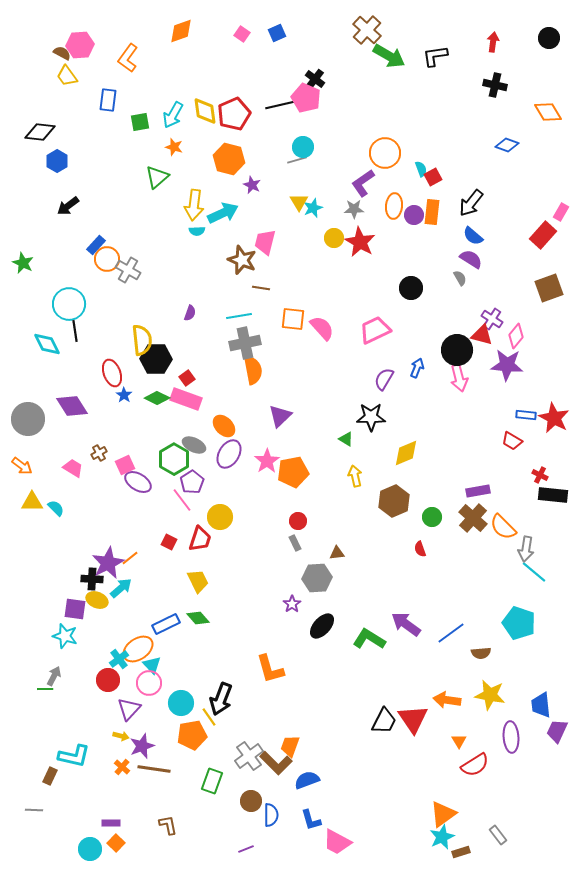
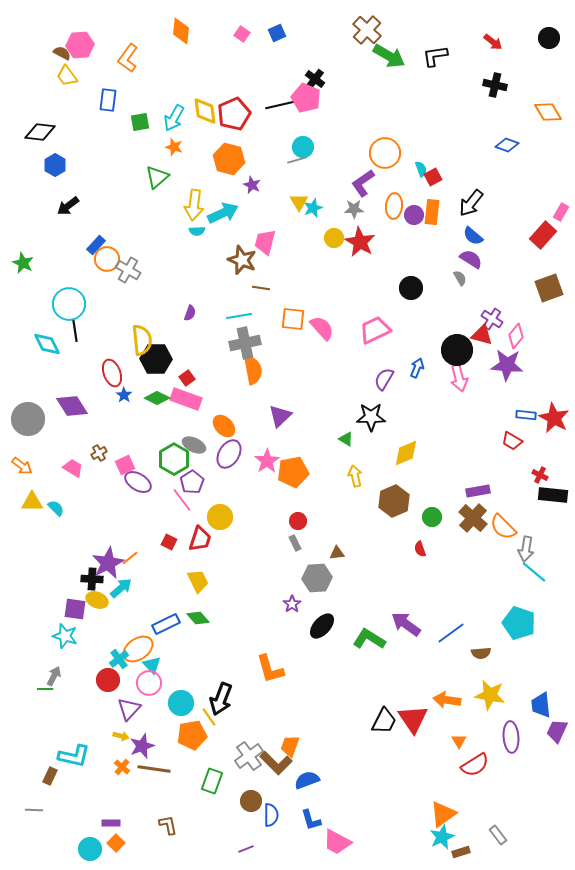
orange diamond at (181, 31): rotated 64 degrees counterclockwise
red arrow at (493, 42): rotated 120 degrees clockwise
cyan arrow at (173, 115): moved 1 px right, 3 px down
blue hexagon at (57, 161): moved 2 px left, 4 px down
